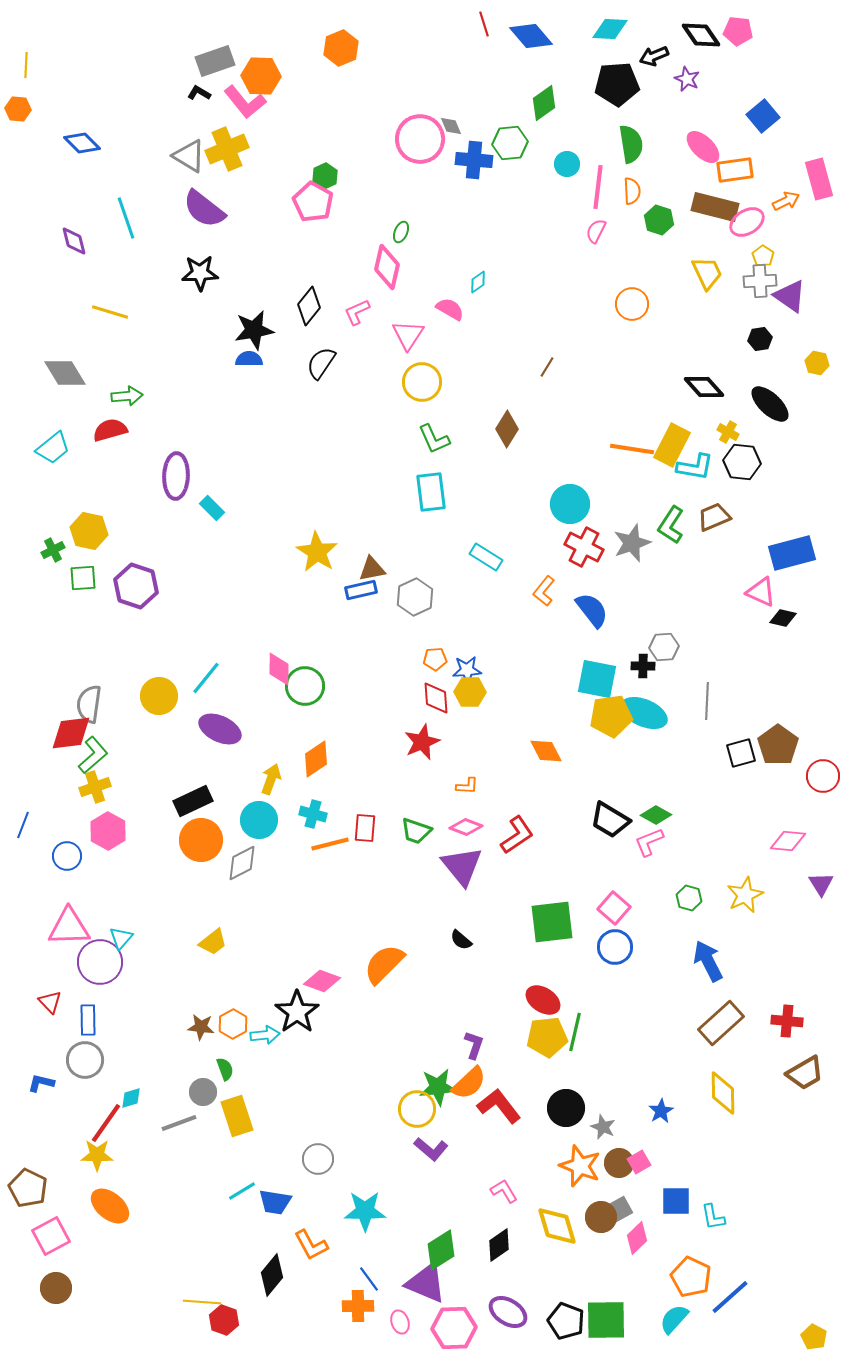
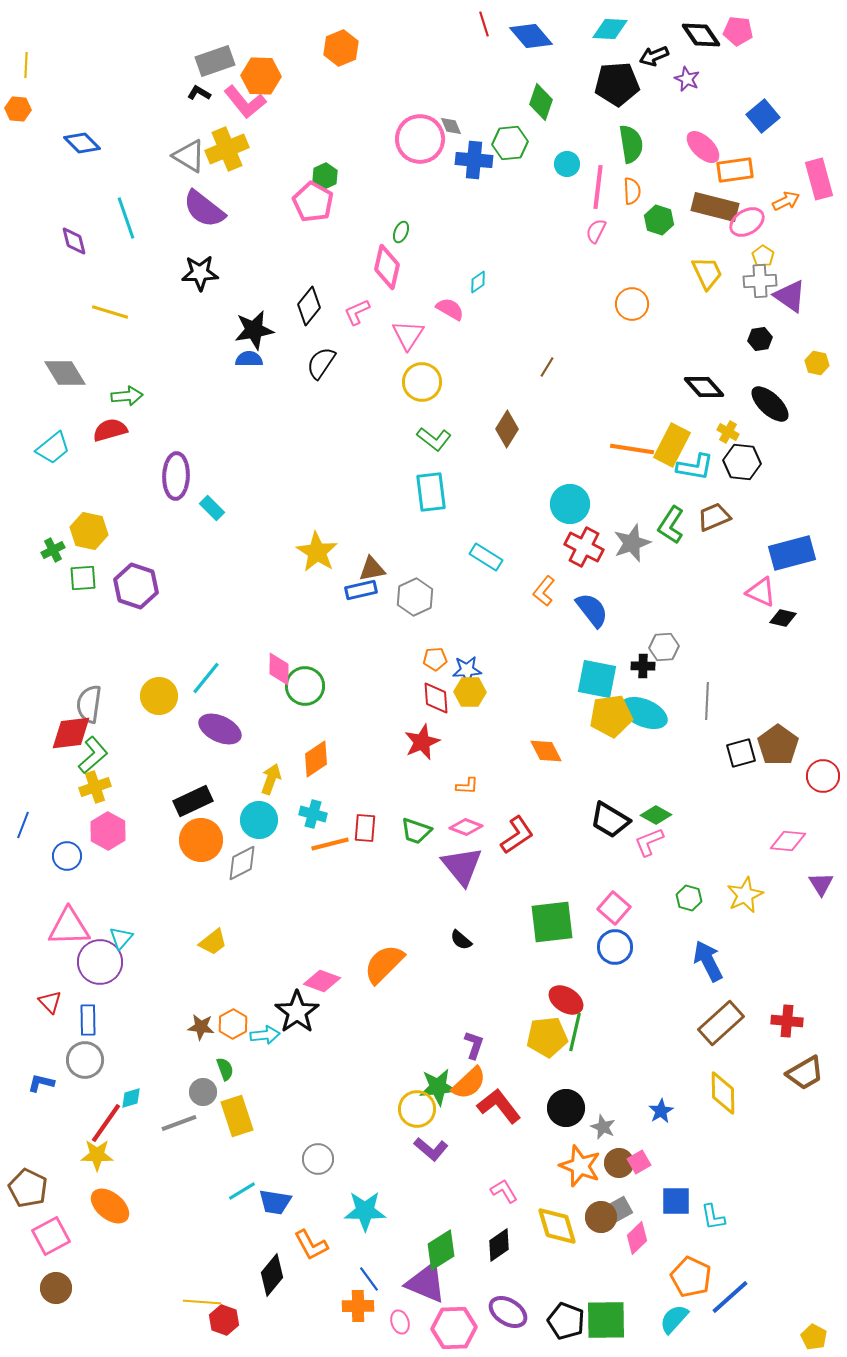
green diamond at (544, 103): moved 3 px left, 1 px up; rotated 36 degrees counterclockwise
green L-shape at (434, 439): rotated 28 degrees counterclockwise
red ellipse at (543, 1000): moved 23 px right
